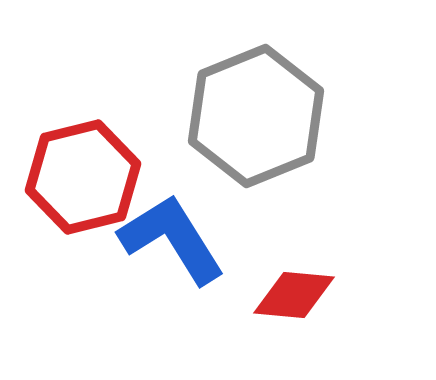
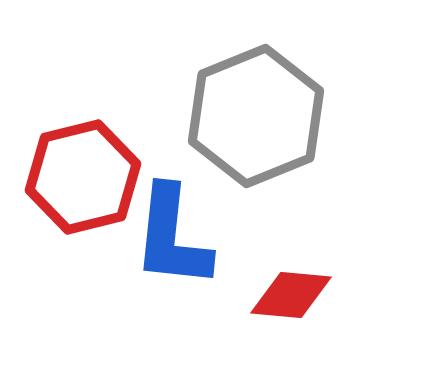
blue L-shape: moved 2 px up; rotated 142 degrees counterclockwise
red diamond: moved 3 px left
